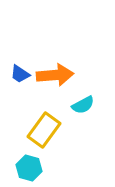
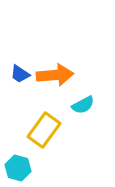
cyan hexagon: moved 11 px left
